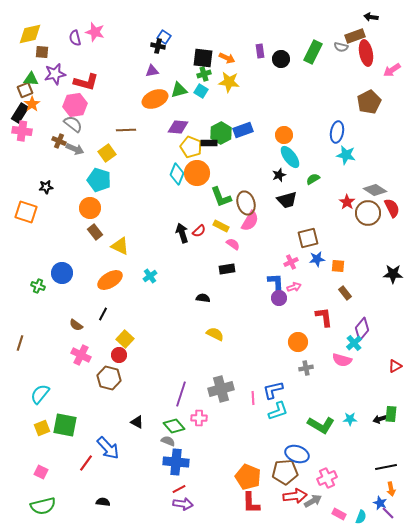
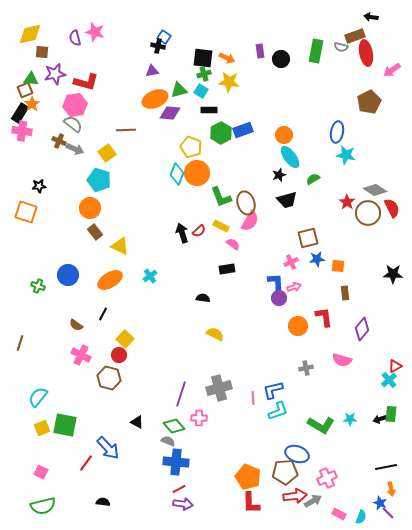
green rectangle at (313, 52): moved 3 px right, 1 px up; rotated 15 degrees counterclockwise
purple diamond at (178, 127): moved 8 px left, 14 px up
black rectangle at (209, 143): moved 33 px up
black star at (46, 187): moved 7 px left, 1 px up
blue circle at (62, 273): moved 6 px right, 2 px down
brown rectangle at (345, 293): rotated 32 degrees clockwise
orange circle at (298, 342): moved 16 px up
cyan cross at (354, 343): moved 35 px right, 37 px down
gray cross at (221, 389): moved 2 px left, 1 px up
cyan semicircle at (40, 394): moved 2 px left, 3 px down
